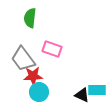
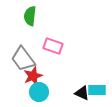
green semicircle: moved 2 px up
pink rectangle: moved 1 px right, 3 px up
red star: rotated 18 degrees counterclockwise
black triangle: moved 2 px up
